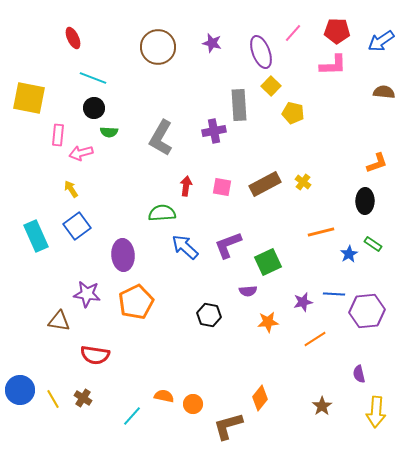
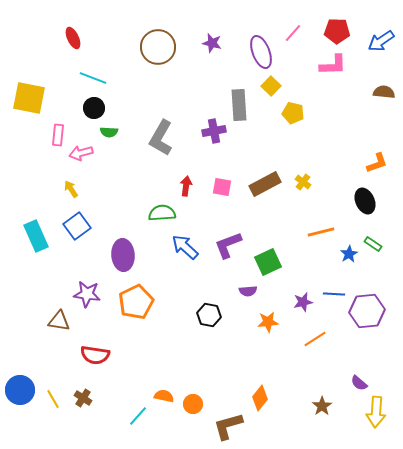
black ellipse at (365, 201): rotated 25 degrees counterclockwise
purple semicircle at (359, 374): moved 9 px down; rotated 36 degrees counterclockwise
cyan line at (132, 416): moved 6 px right
